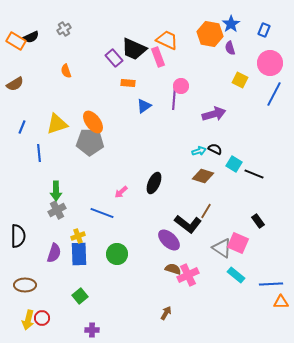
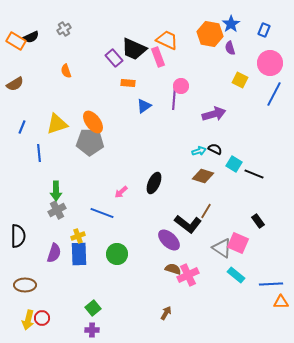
green square at (80, 296): moved 13 px right, 12 px down
